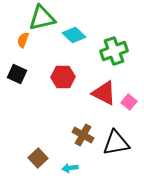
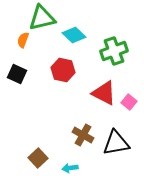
red hexagon: moved 7 px up; rotated 15 degrees clockwise
